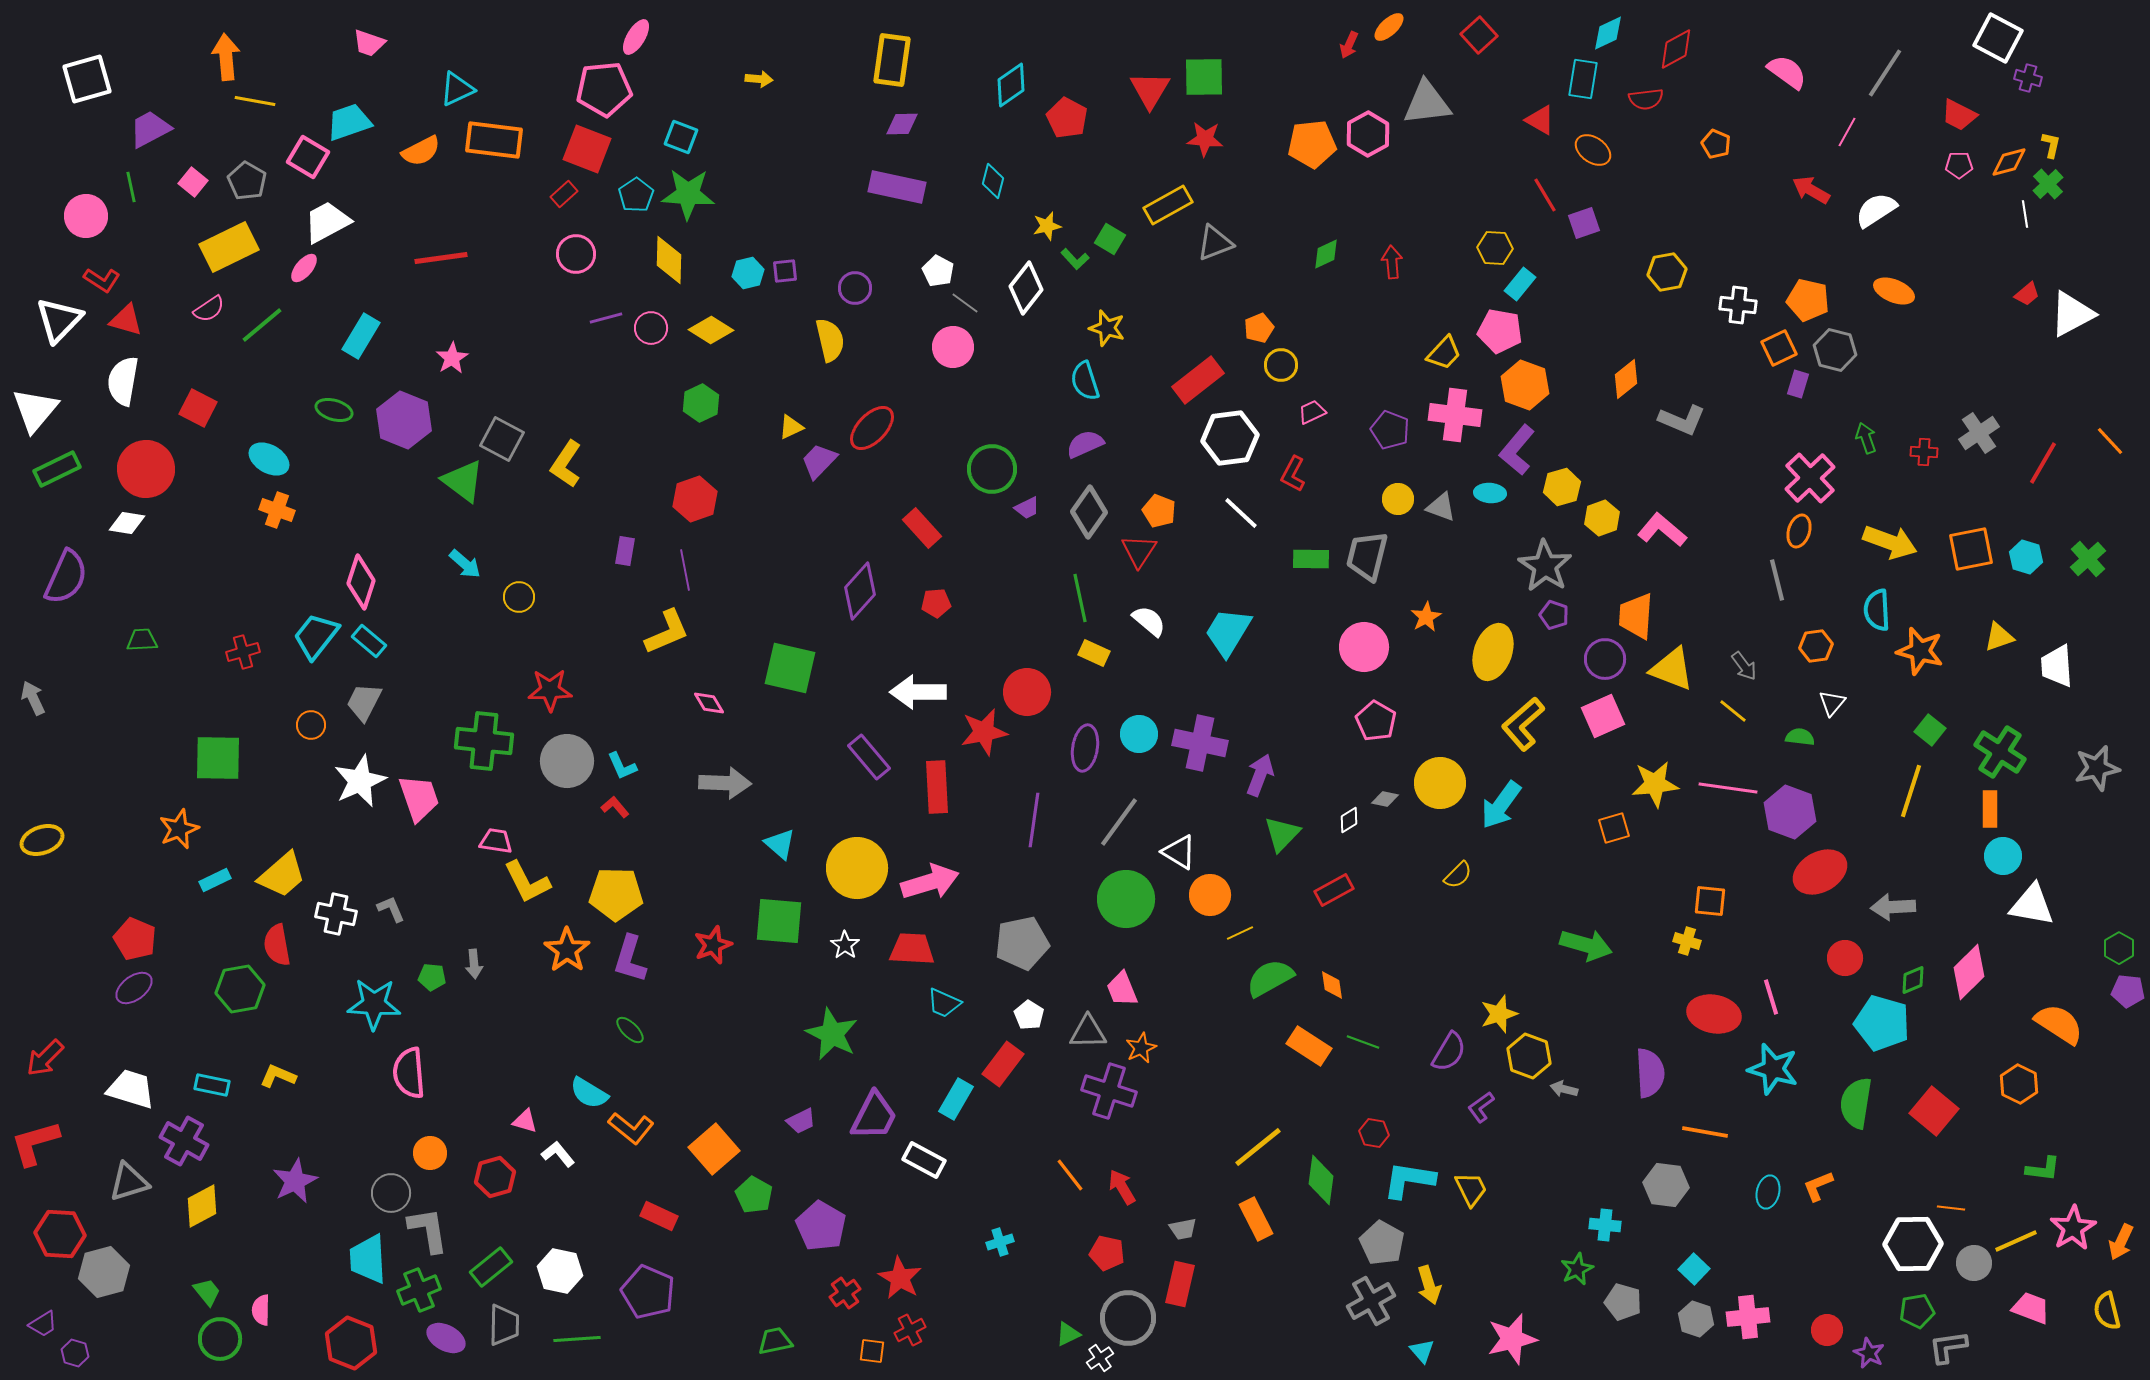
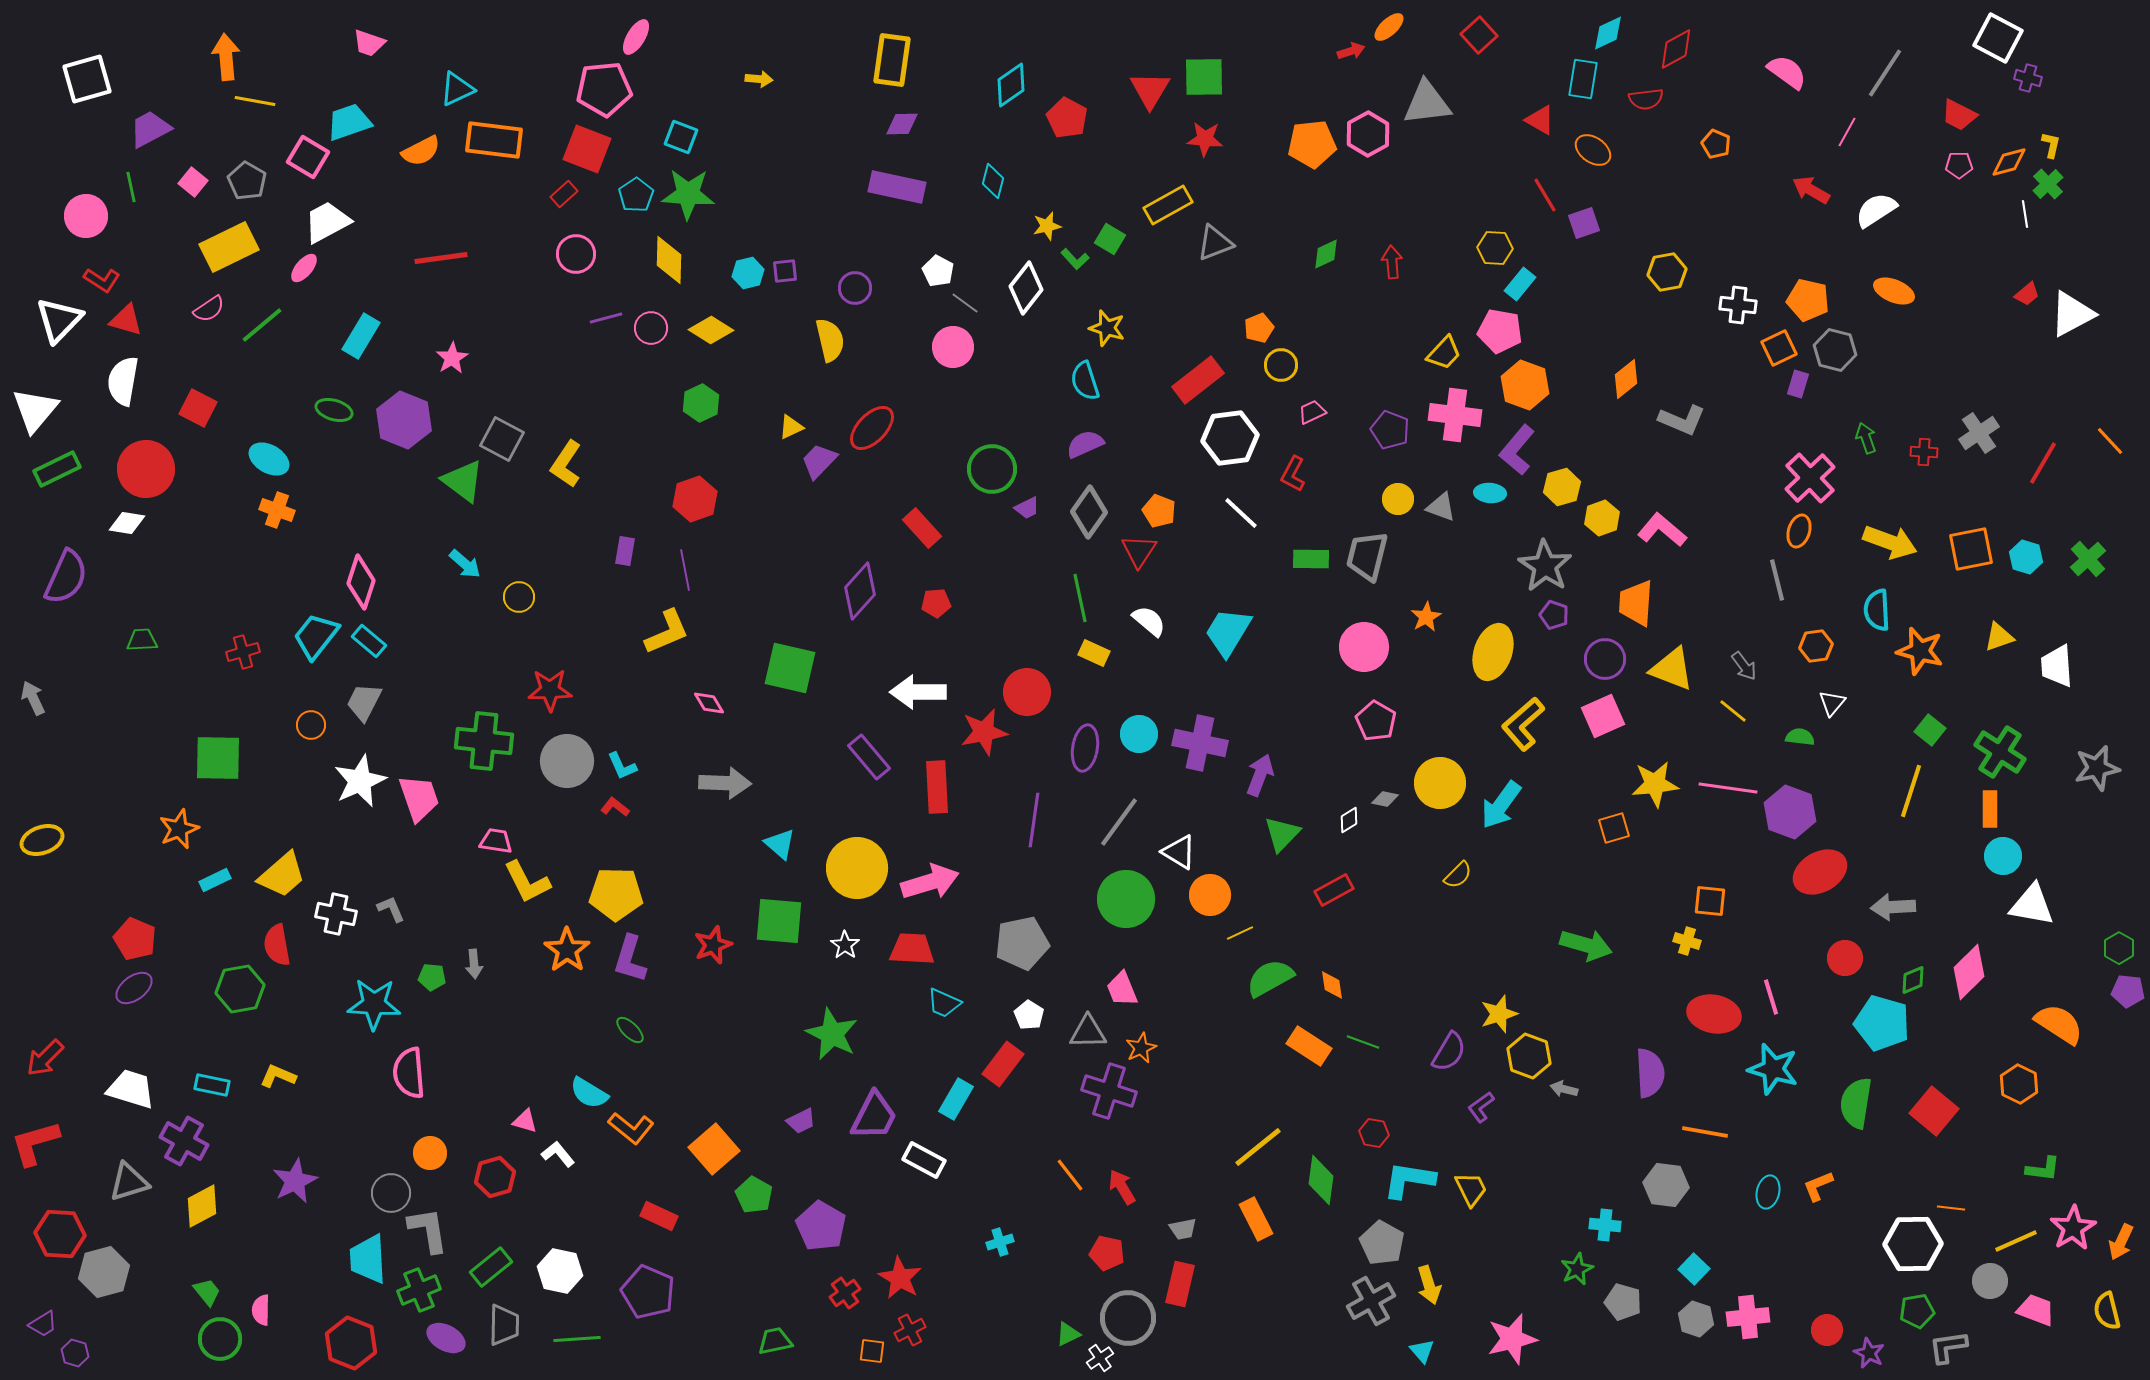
red arrow at (1349, 45): moved 2 px right, 6 px down; rotated 132 degrees counterclockwise
orange trapezoid at (1636, 616): moved 13 px up
red L-shape at (615, 807): rotated 12 degrees counterclockwise
gray circle at (1974, 1263): moved 16 px right, 18 px down
pink trapezoid at (2031, 1308): moved 5 px right, 2 px down
